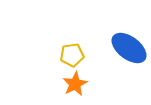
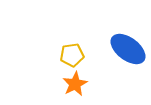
blue ellipse: moved 1 px left, 1 px down
